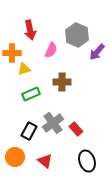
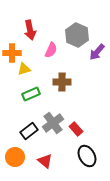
black rectangle: rotated 24 degrees clockwise
black ellipse: moved 5 px up; rotated 10 degrees counterclockwise
